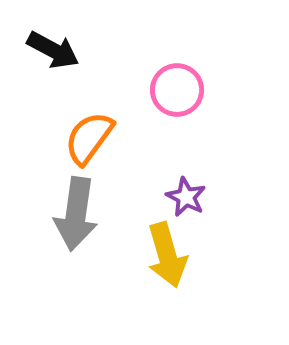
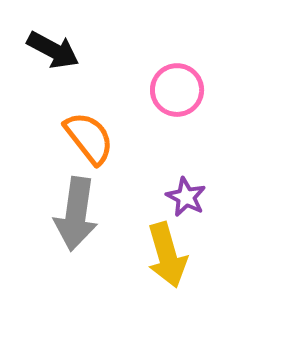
orange semicircle: rotated 106 degrees clockwise
